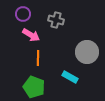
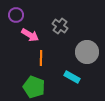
purple circle: moved 7 px left, 1 px down
gray cross: moved 4 px right, 6 px down; rotated 21 degrees clockwise
pink arrow: moved 1 px left
orange line: moved 3 px right
cyan rectangle: moved 2 px right
